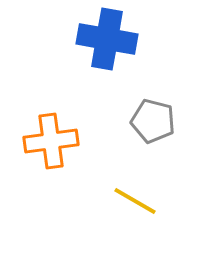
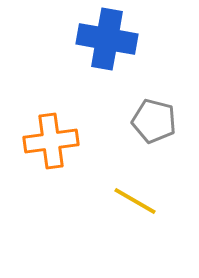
gray pentagon: moved 1 px right
